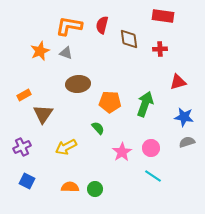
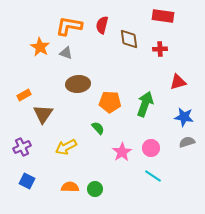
orange star: moved 4 px up; rotated 18 degrees counterclockwise
